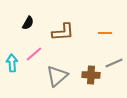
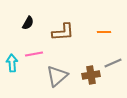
orange line: moved 1 px left, 1 px up
pink line: rotated 30 degrees clockwise
gray line: moved 1 px left
brown cross: rotated 12 degrees counterclockwise
